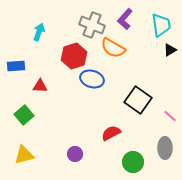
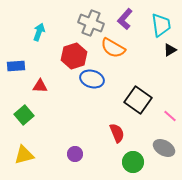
gray cross: moved 1 px left, 2 px up
red semicircle: moved 6 px right; rotated 96 degrees clockwise
gray ellipse: moved 1 px left; rotated 60 degrees counterclockwise
